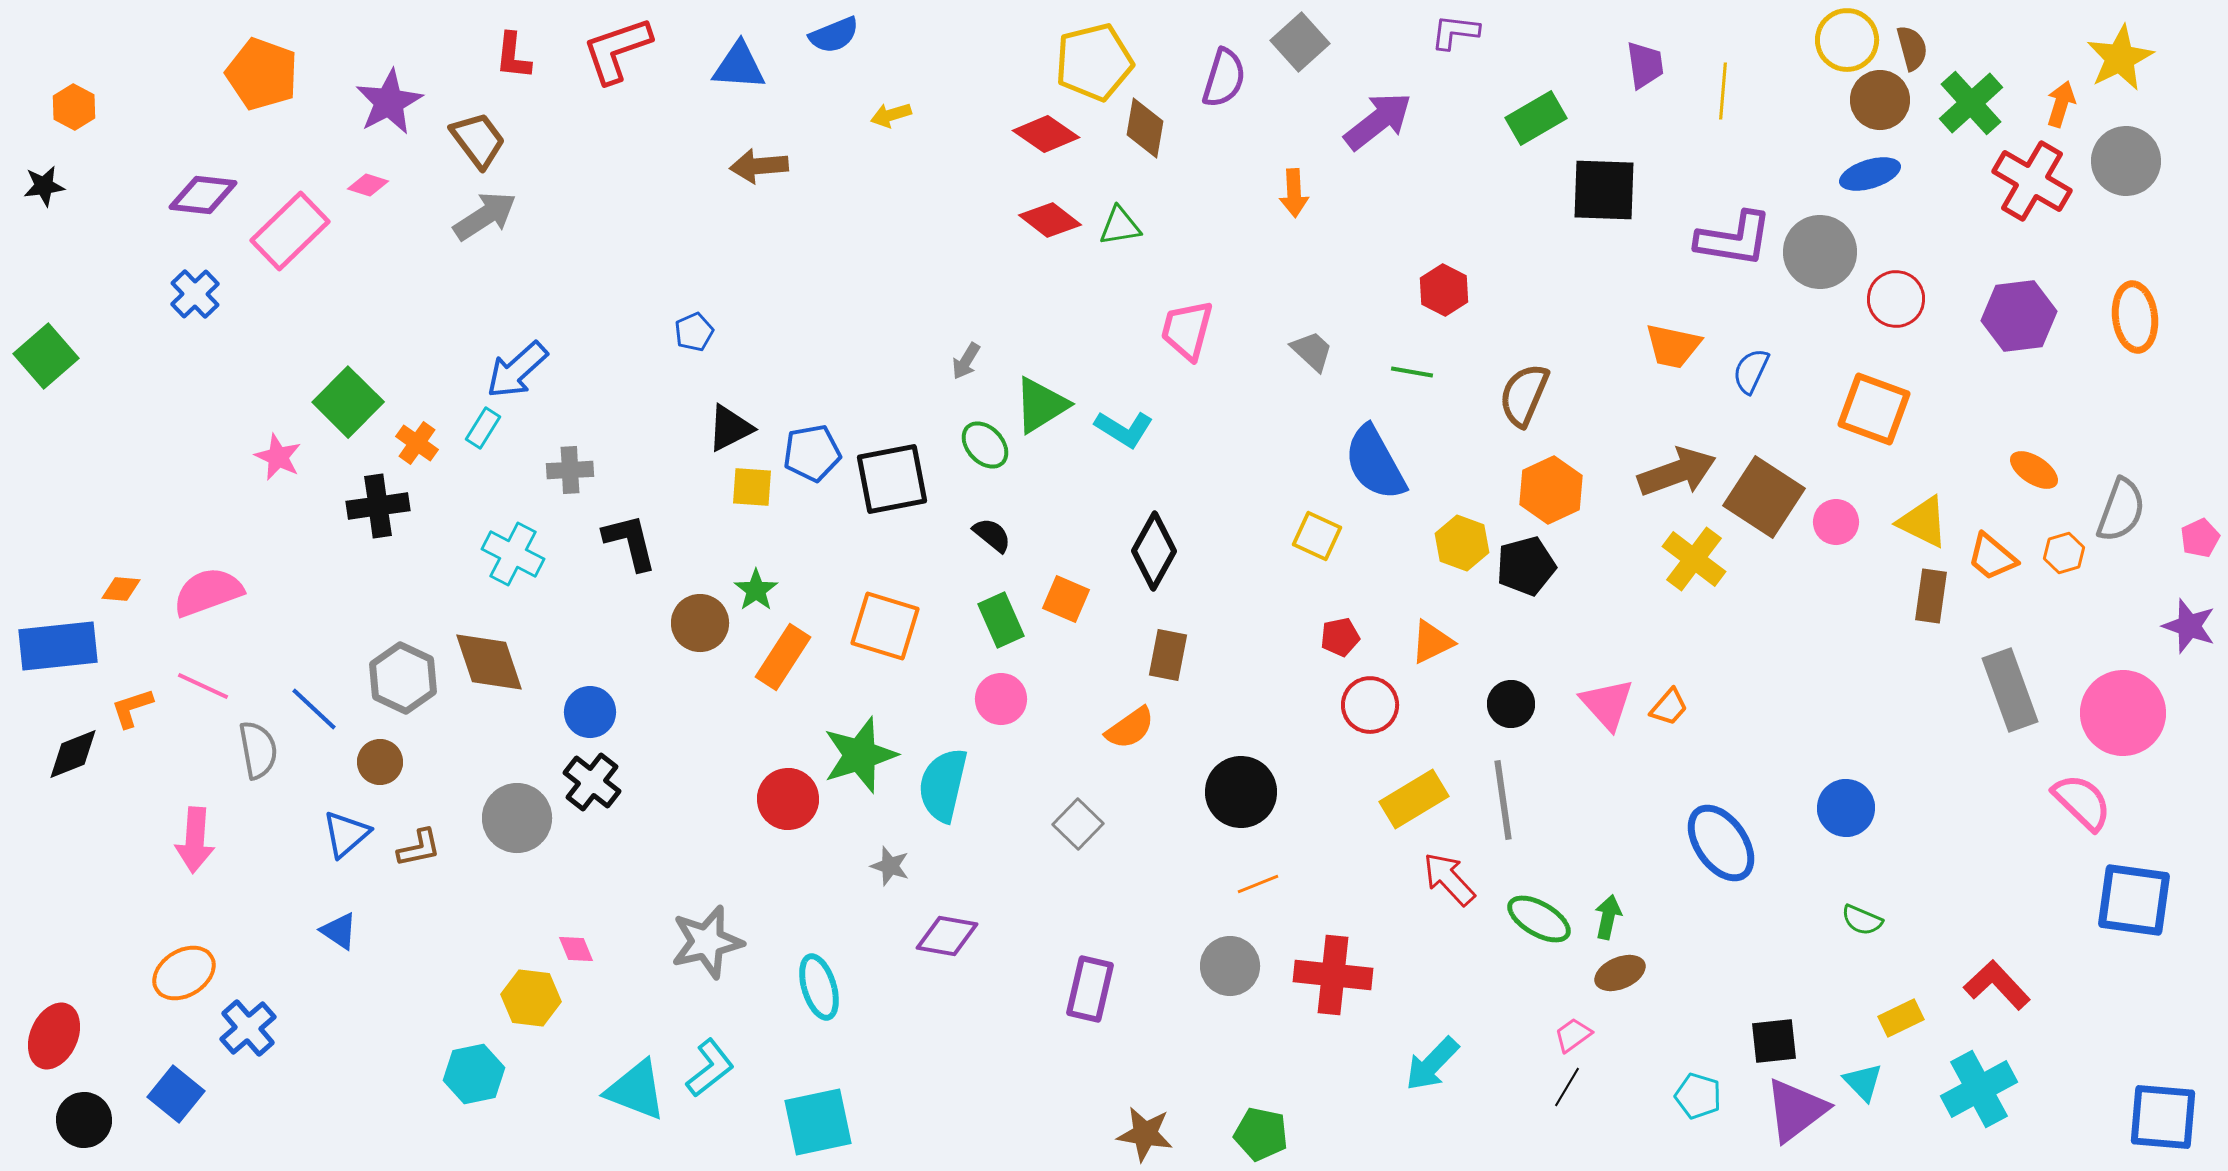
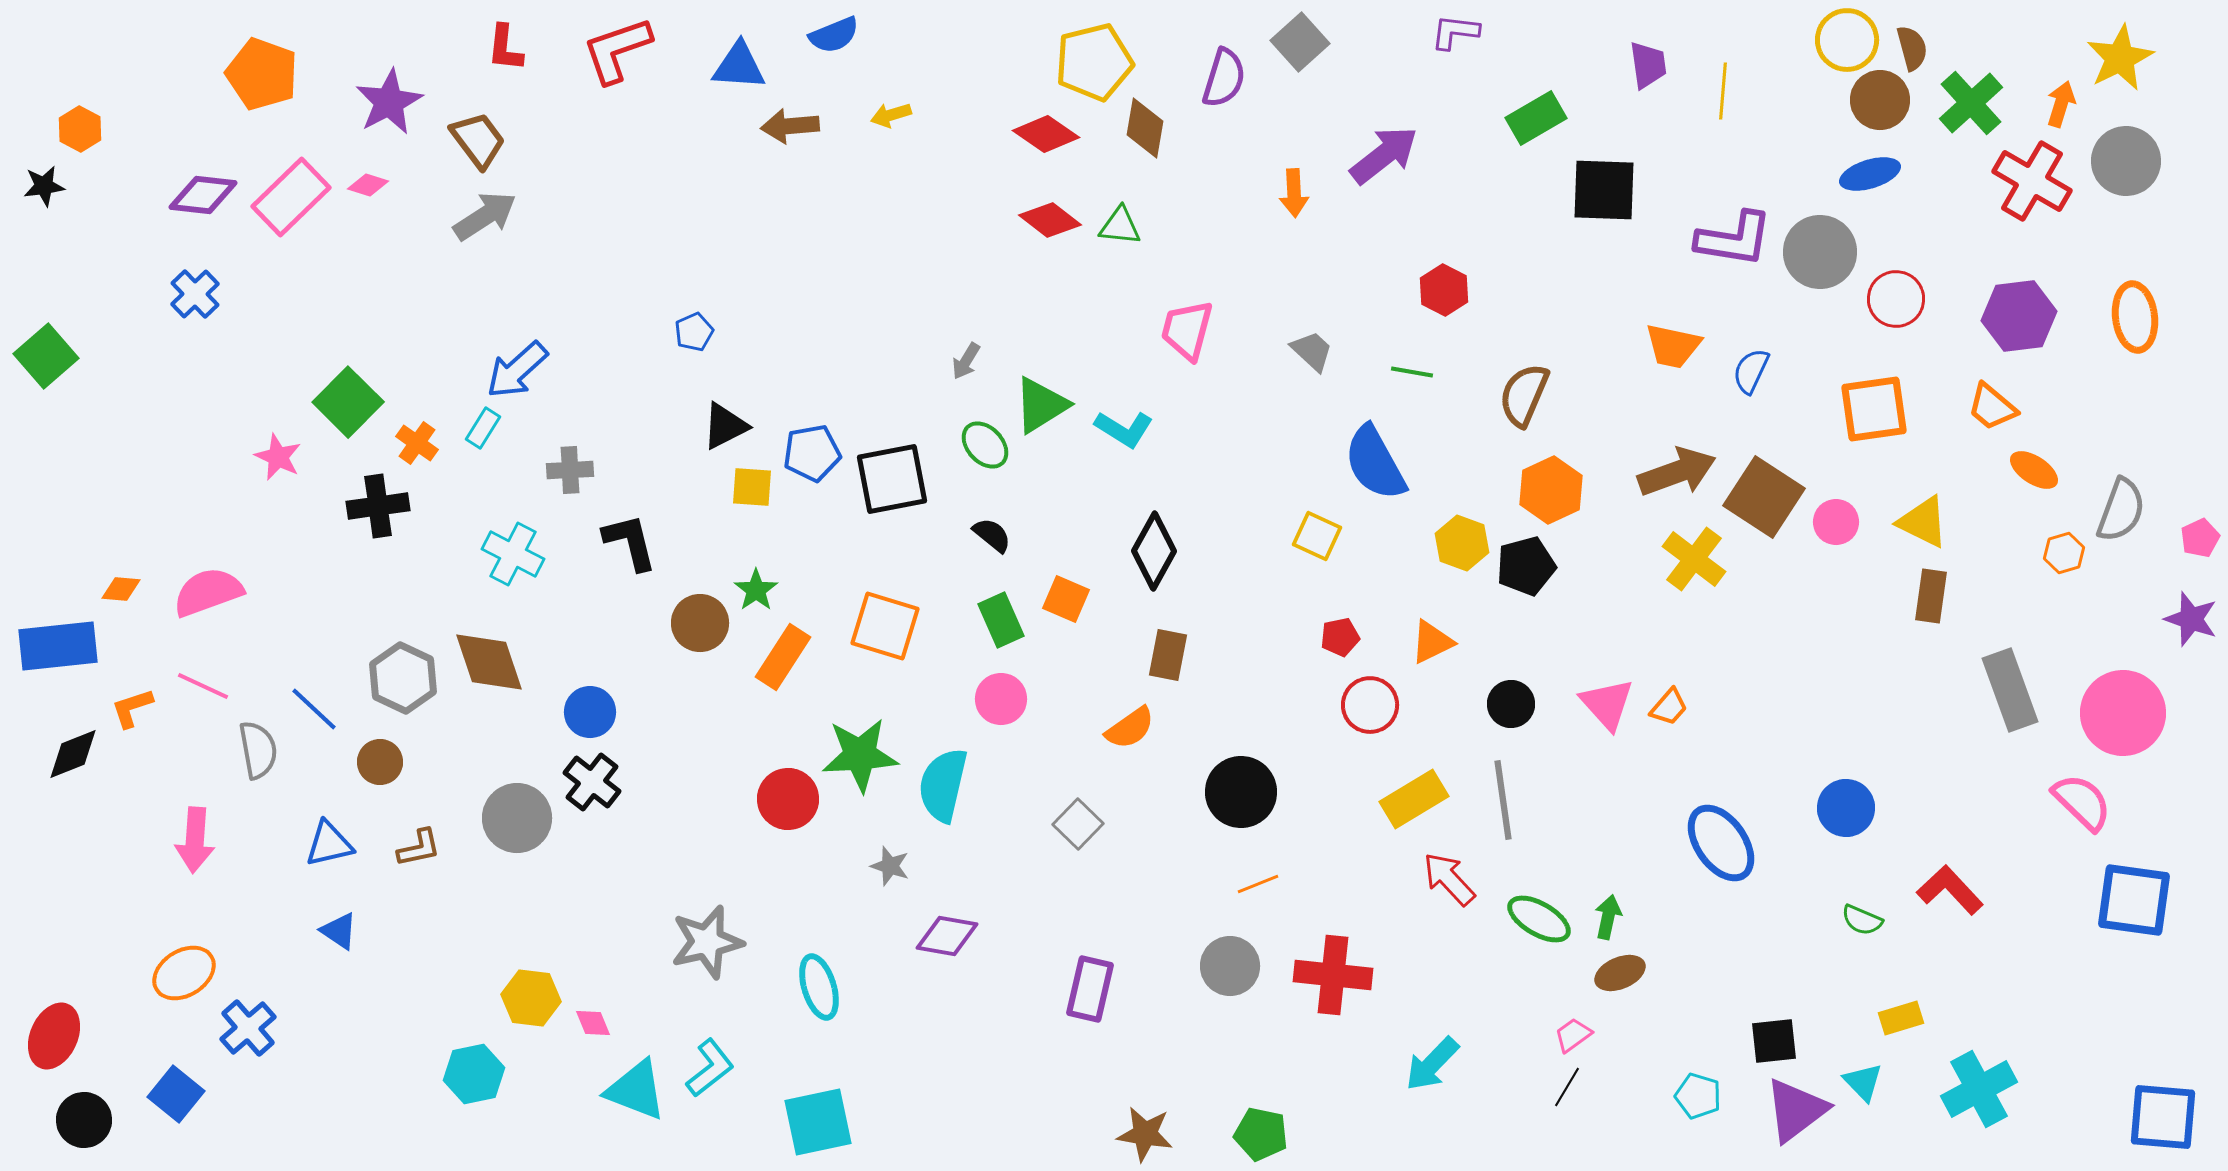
red L-shape at (513, 56): moved 8 px left, 8 px up
purple trapezoid at (1645, 65): moved 3 px right
orange hexagon at (74, 107): moved 6 px right, 22 px down
purple arrow at (1378, 121): moved 6 px right, 34 px down
brown arrow at (759, 166): moved 31 px right, 40 px up
green triangle at (1120, 226): rotated 15 degrees clockwise
pink rectangle at (290, 231): moved 1 px right, 34 px up
orange square at (1874, 409): rotated 28 degrees counterclockwise
black triangle at (730, 428): moved 5 px left, 2 px up
orange trapezoid at (1992, 557): moved 150 px up
purple star at (2189, 626): moved 2 px right, 7 px up
green star at (860, 755): rotated 14 degrees clockwise
blue triangle at (346, 834): moved 17 px left, 10 px down; rotated 28 degrees clockwise
pink diamond at (576, 949): moved 17 px right, 74 px down
red L-shape at (1997, 985): moved 47 px left, 95 px up
yellow rectangle at (1901, 1018): rotated 9 degrees clockwise
